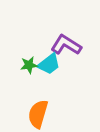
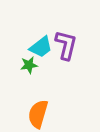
purple L-shape: rotated 72 degrees clockwise
cyan trapezoid: moved 8 px left, 17 px up
